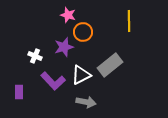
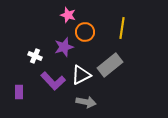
yellow line: moved 7 px left, 7 px down; rotated 10 degrees clockwise
orange circle: moved 2 px right
